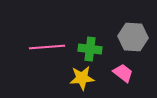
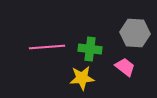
gray hexagon: moved 2 px right, 4 px up
pink trapezoid: moved 2 px right, 6 px up
